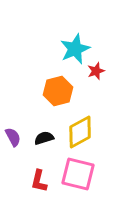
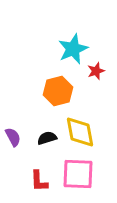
cyan star: moved 2 px left
yellow diamond: rotated 72 degrees counterclockwise
black semicircle: moved 3 px right
pink square: rotated 12 degrees counterclockwise
red L-shape: rotated 15 degrees counterclockwise
